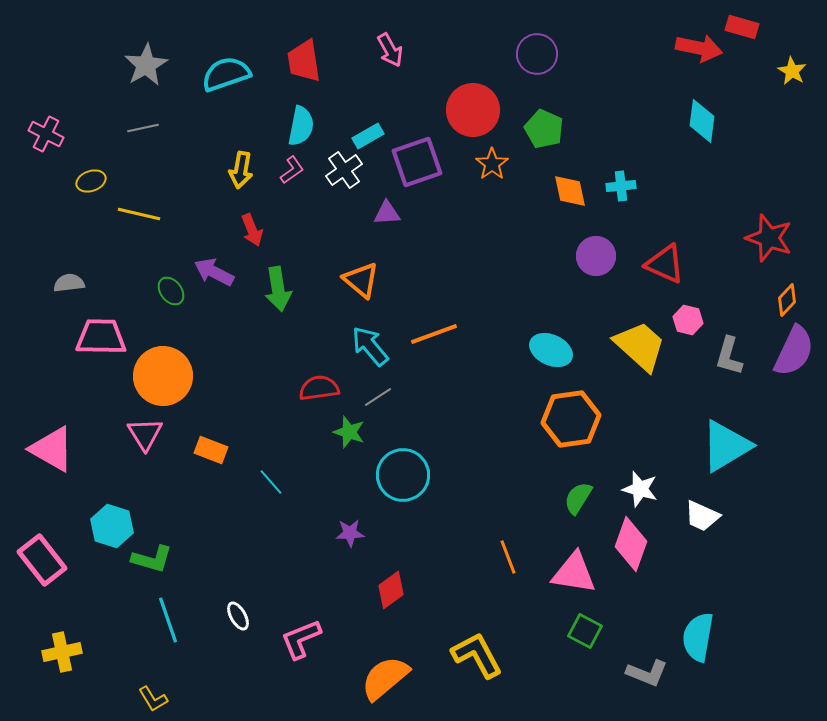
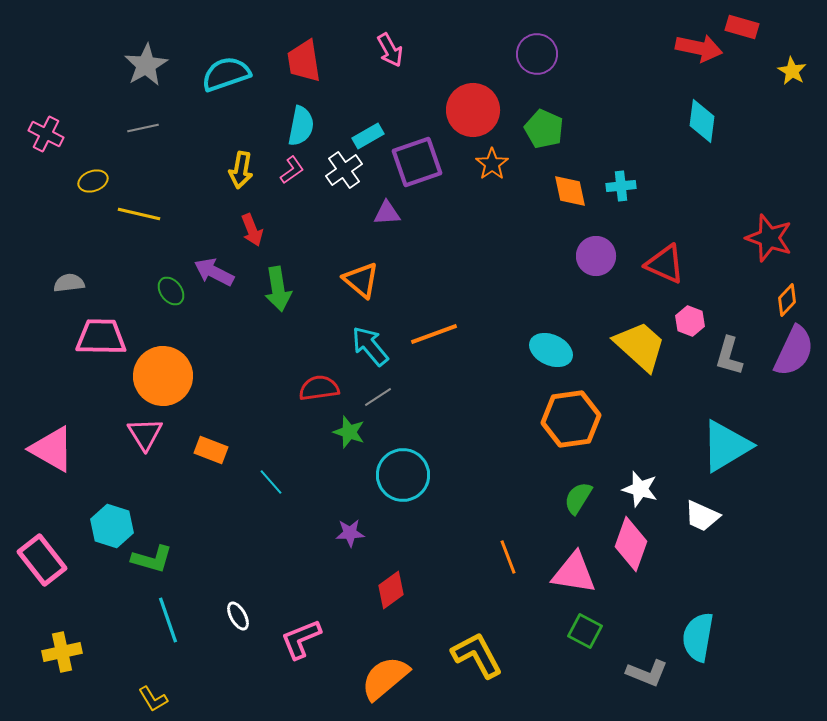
yellow ellipse at (91, 181): moved 2 px right
pink hexagon at (688, 320): moved 2 px right, 1 px down; rotated 8 degrees clockwise
